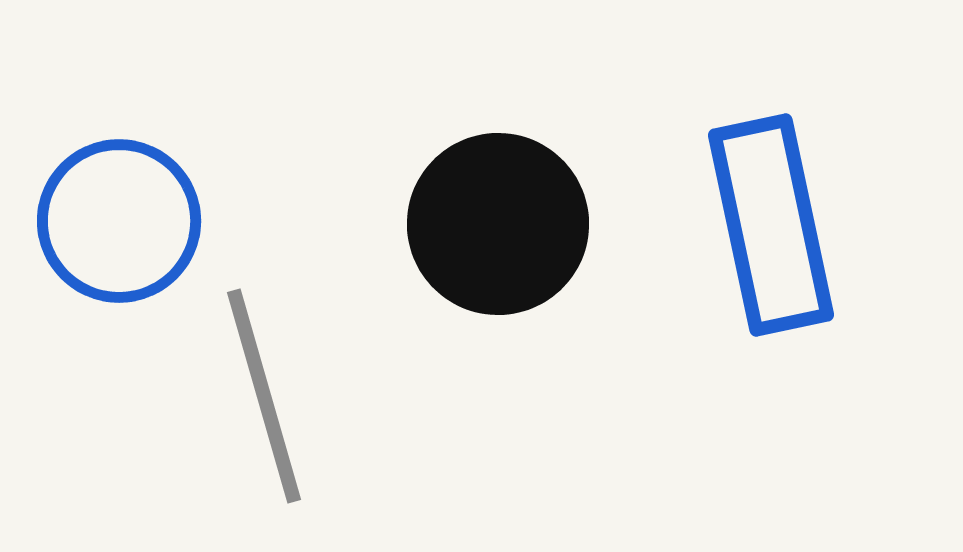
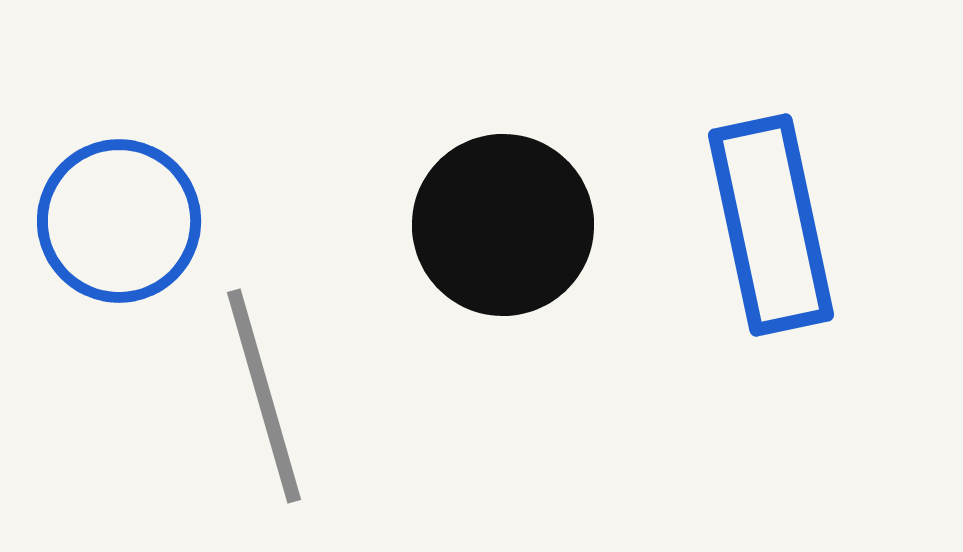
black circle: moved 5 px right, 1 px down
